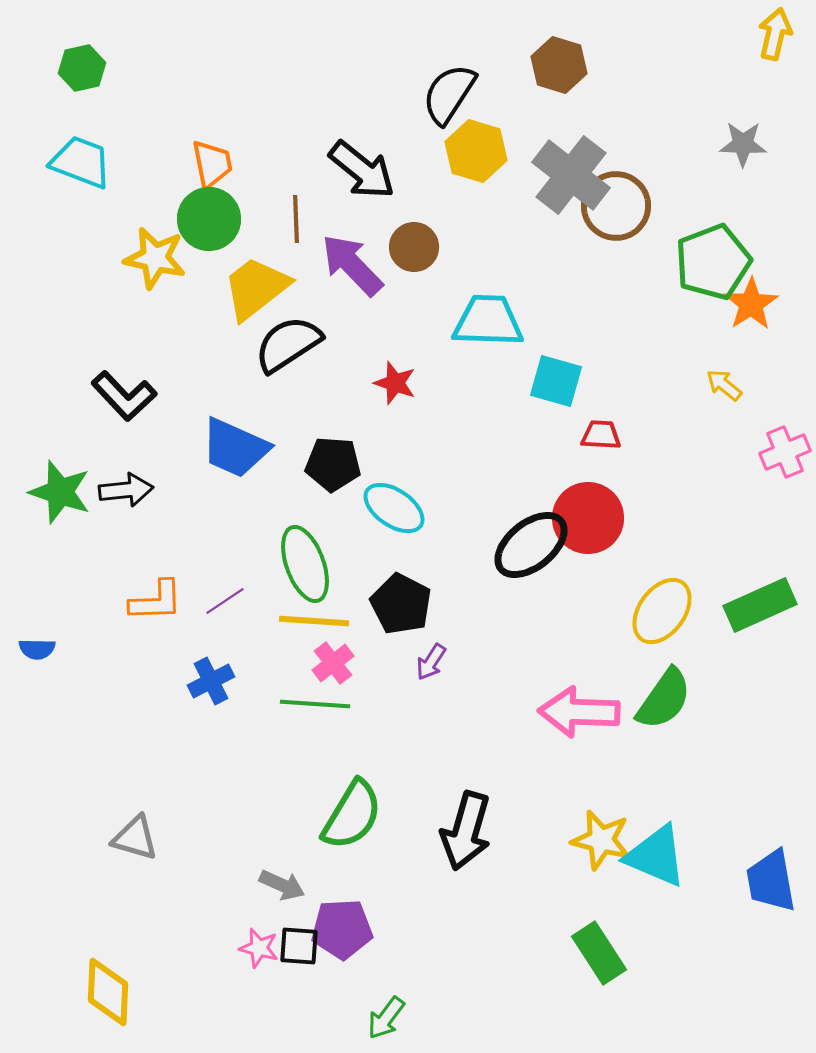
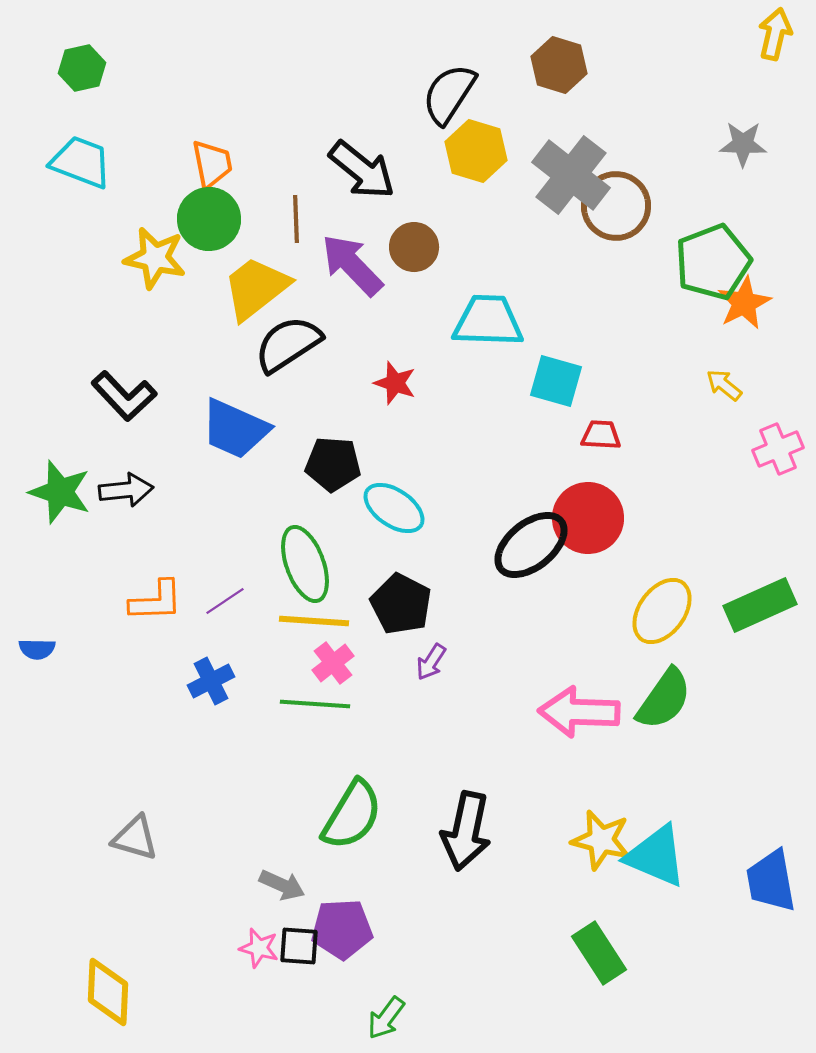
orange star at (751, 304): moved 7 px left, 1 px up; rotated 6 degrees clockwise
blue trapezoid at (235, 448): moved 19 px up
pink cross at (785, 452): moved 7 px left, 3 px up
black arrow at (466, 831): rotated 4 degrees counterclockwise
